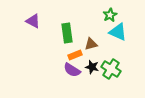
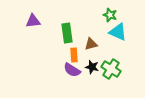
green star: rotated 24 degrees counterclockwise
purple triangle: rotated 35 degrees counterclockwise
orange rectangle: moved 1 px left; rotated 72 degrees counterclockwise
